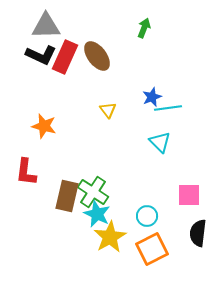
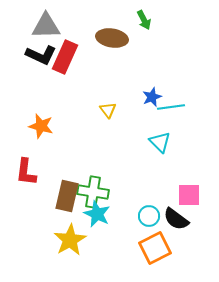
green arrow: moved 8 px up; rotated 132 degrees clockwise
brown ellipse: moved 15 px right, 18 px up; rotated 44 degrees counterclockwise
cyan line: moved 3 px right, 1 px up
orange star: moved 3 px left
green cross: rotated 24 degrees counterclockwise
cyan circle: moved 2 px right
black semicircle: moved 22 px left, 14 px up; rotated 60 degrees counterclockwise
yellow star: moved 40 px left, 3 px down
orange square: moved 3 px right, 1 px up
